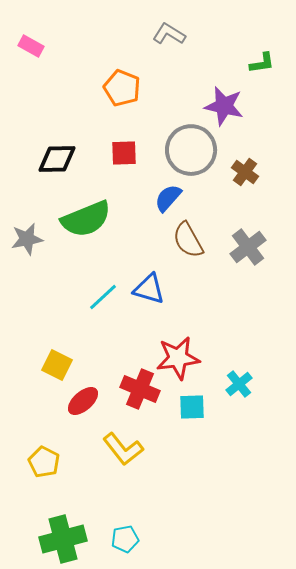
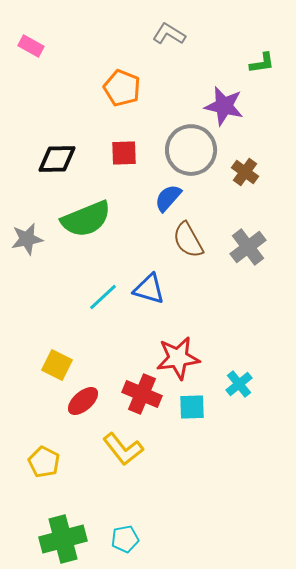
red cross: moved 2 px right, 5 px down
